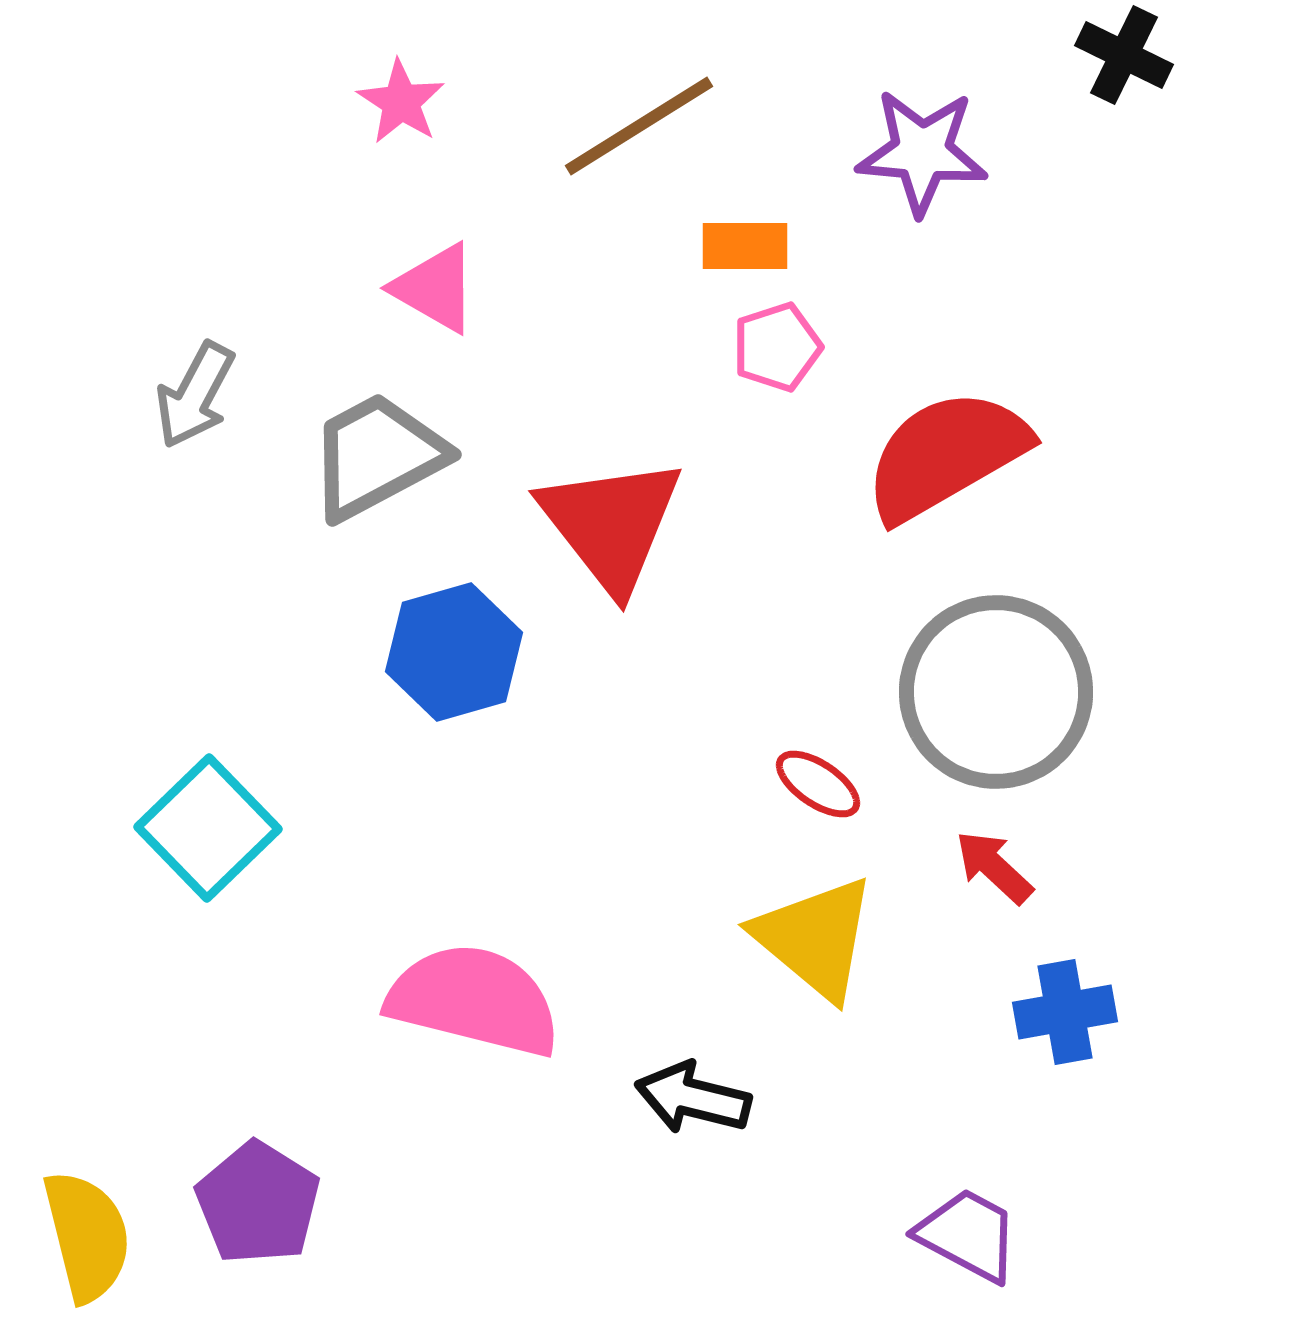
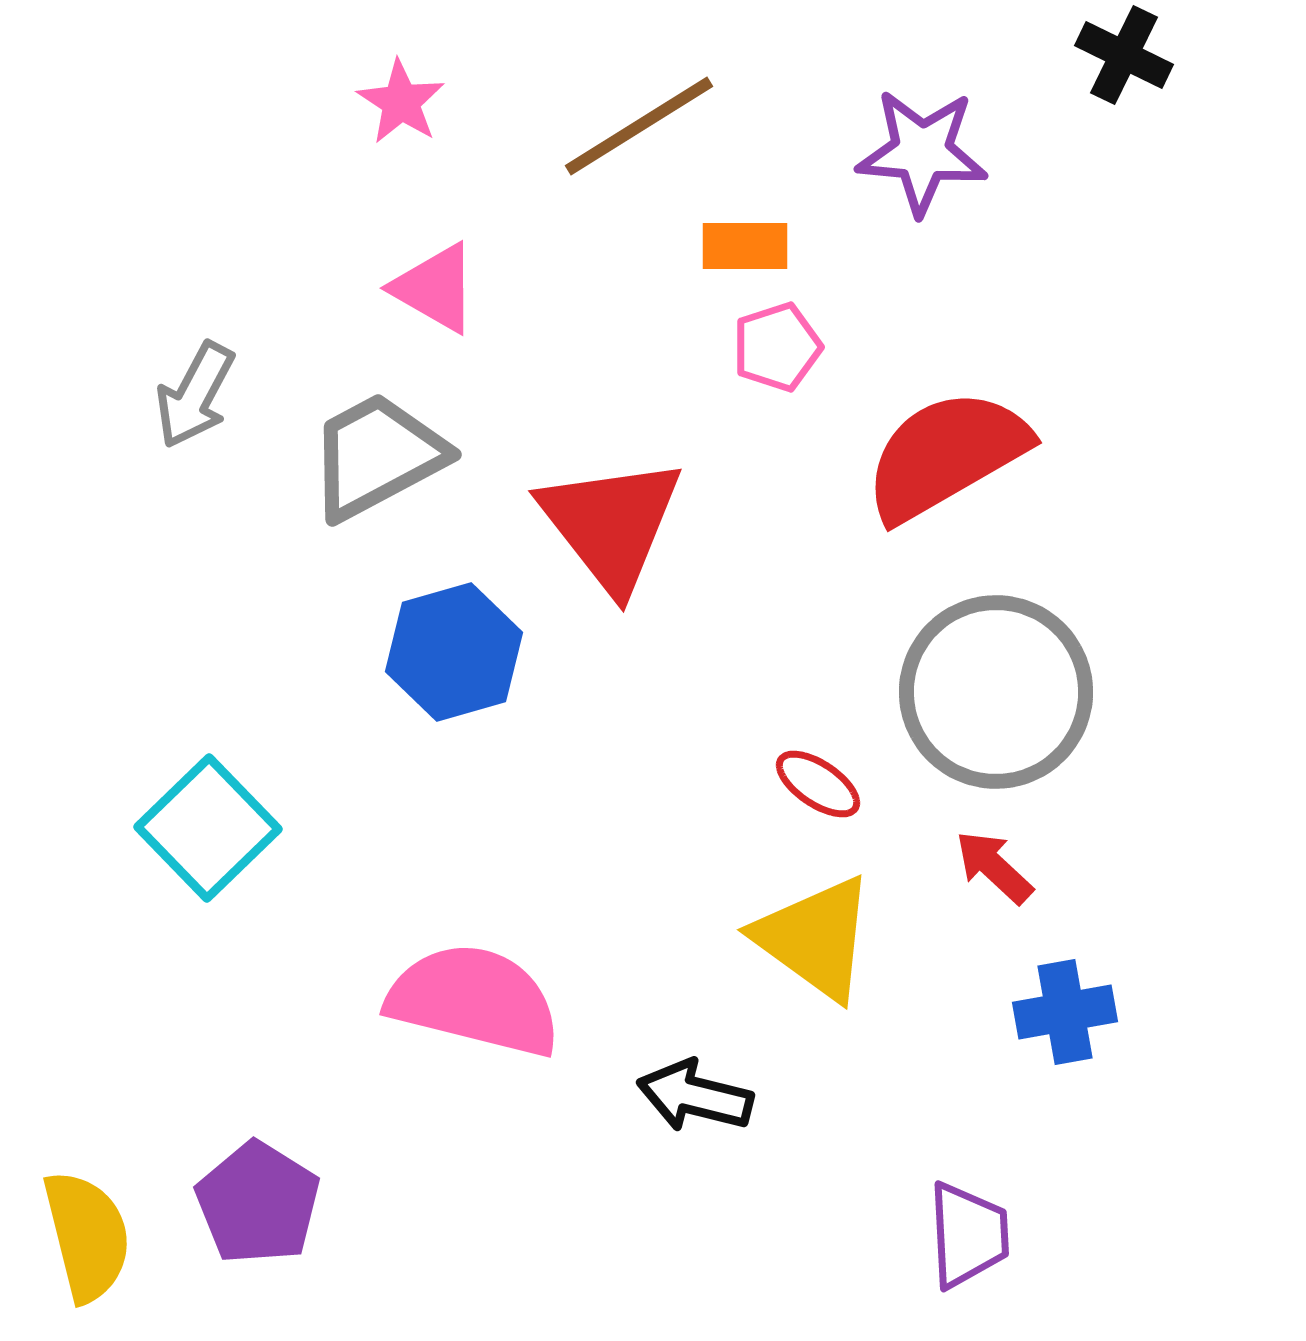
yellow triangle: rotated 4 degrees counterclockwise
black arrow: moved 2 px right, 2 px up
purple trapezoid: rotated 59 degrees clockwise
